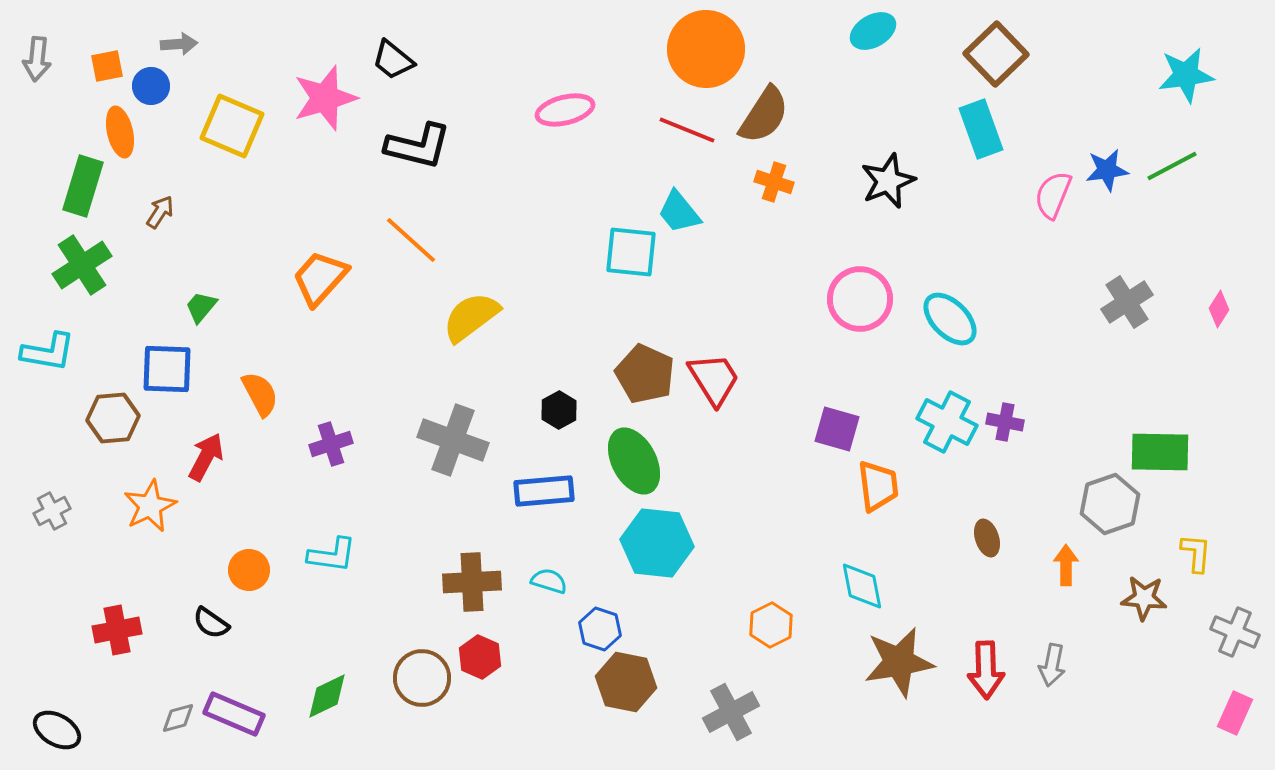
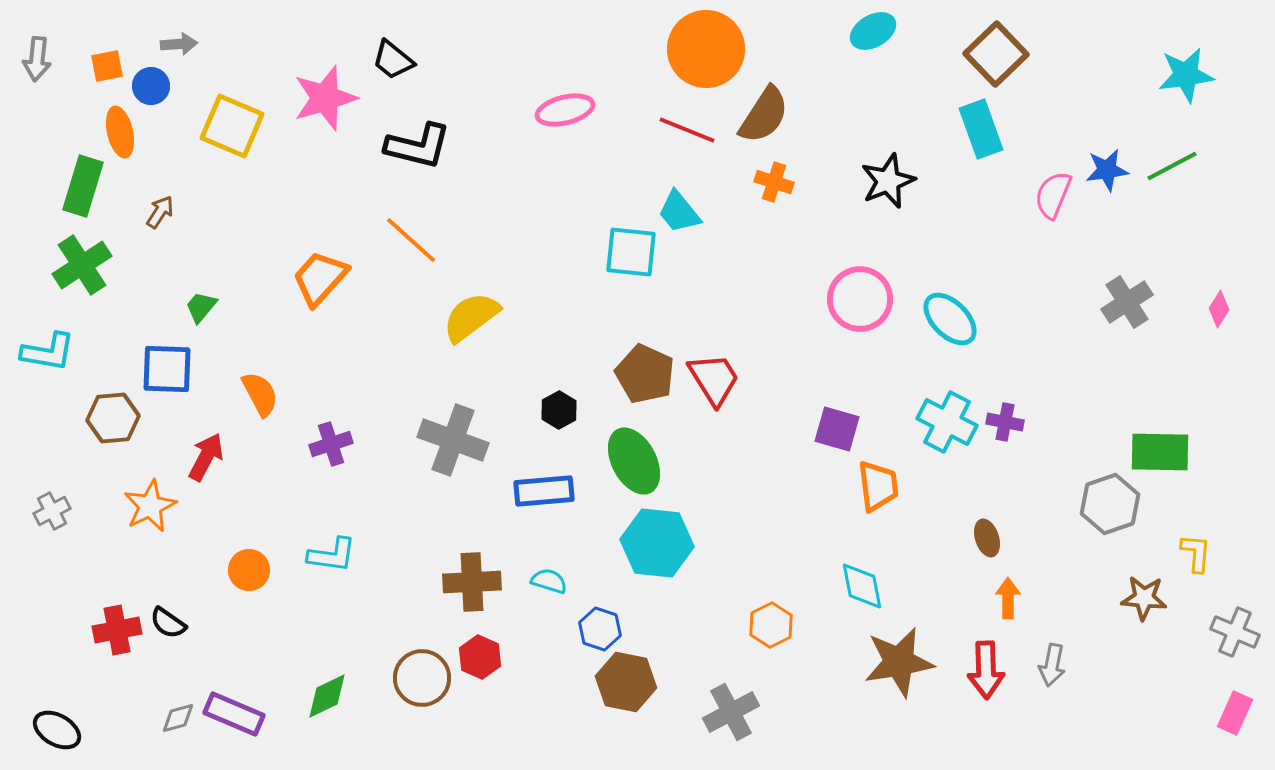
orange arrow at (1066, 565): moved 58 px left, 33 px down
black semicircle at (211, 623): moved 43 px left
